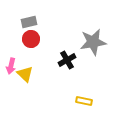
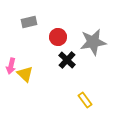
red circle: moved 27 px right, 2 px up
black cross: rotated 18 degrees counterclockwise
yellow rectangle: moved 1 px right, 1 px up; rotated 42 degrees clockwise
